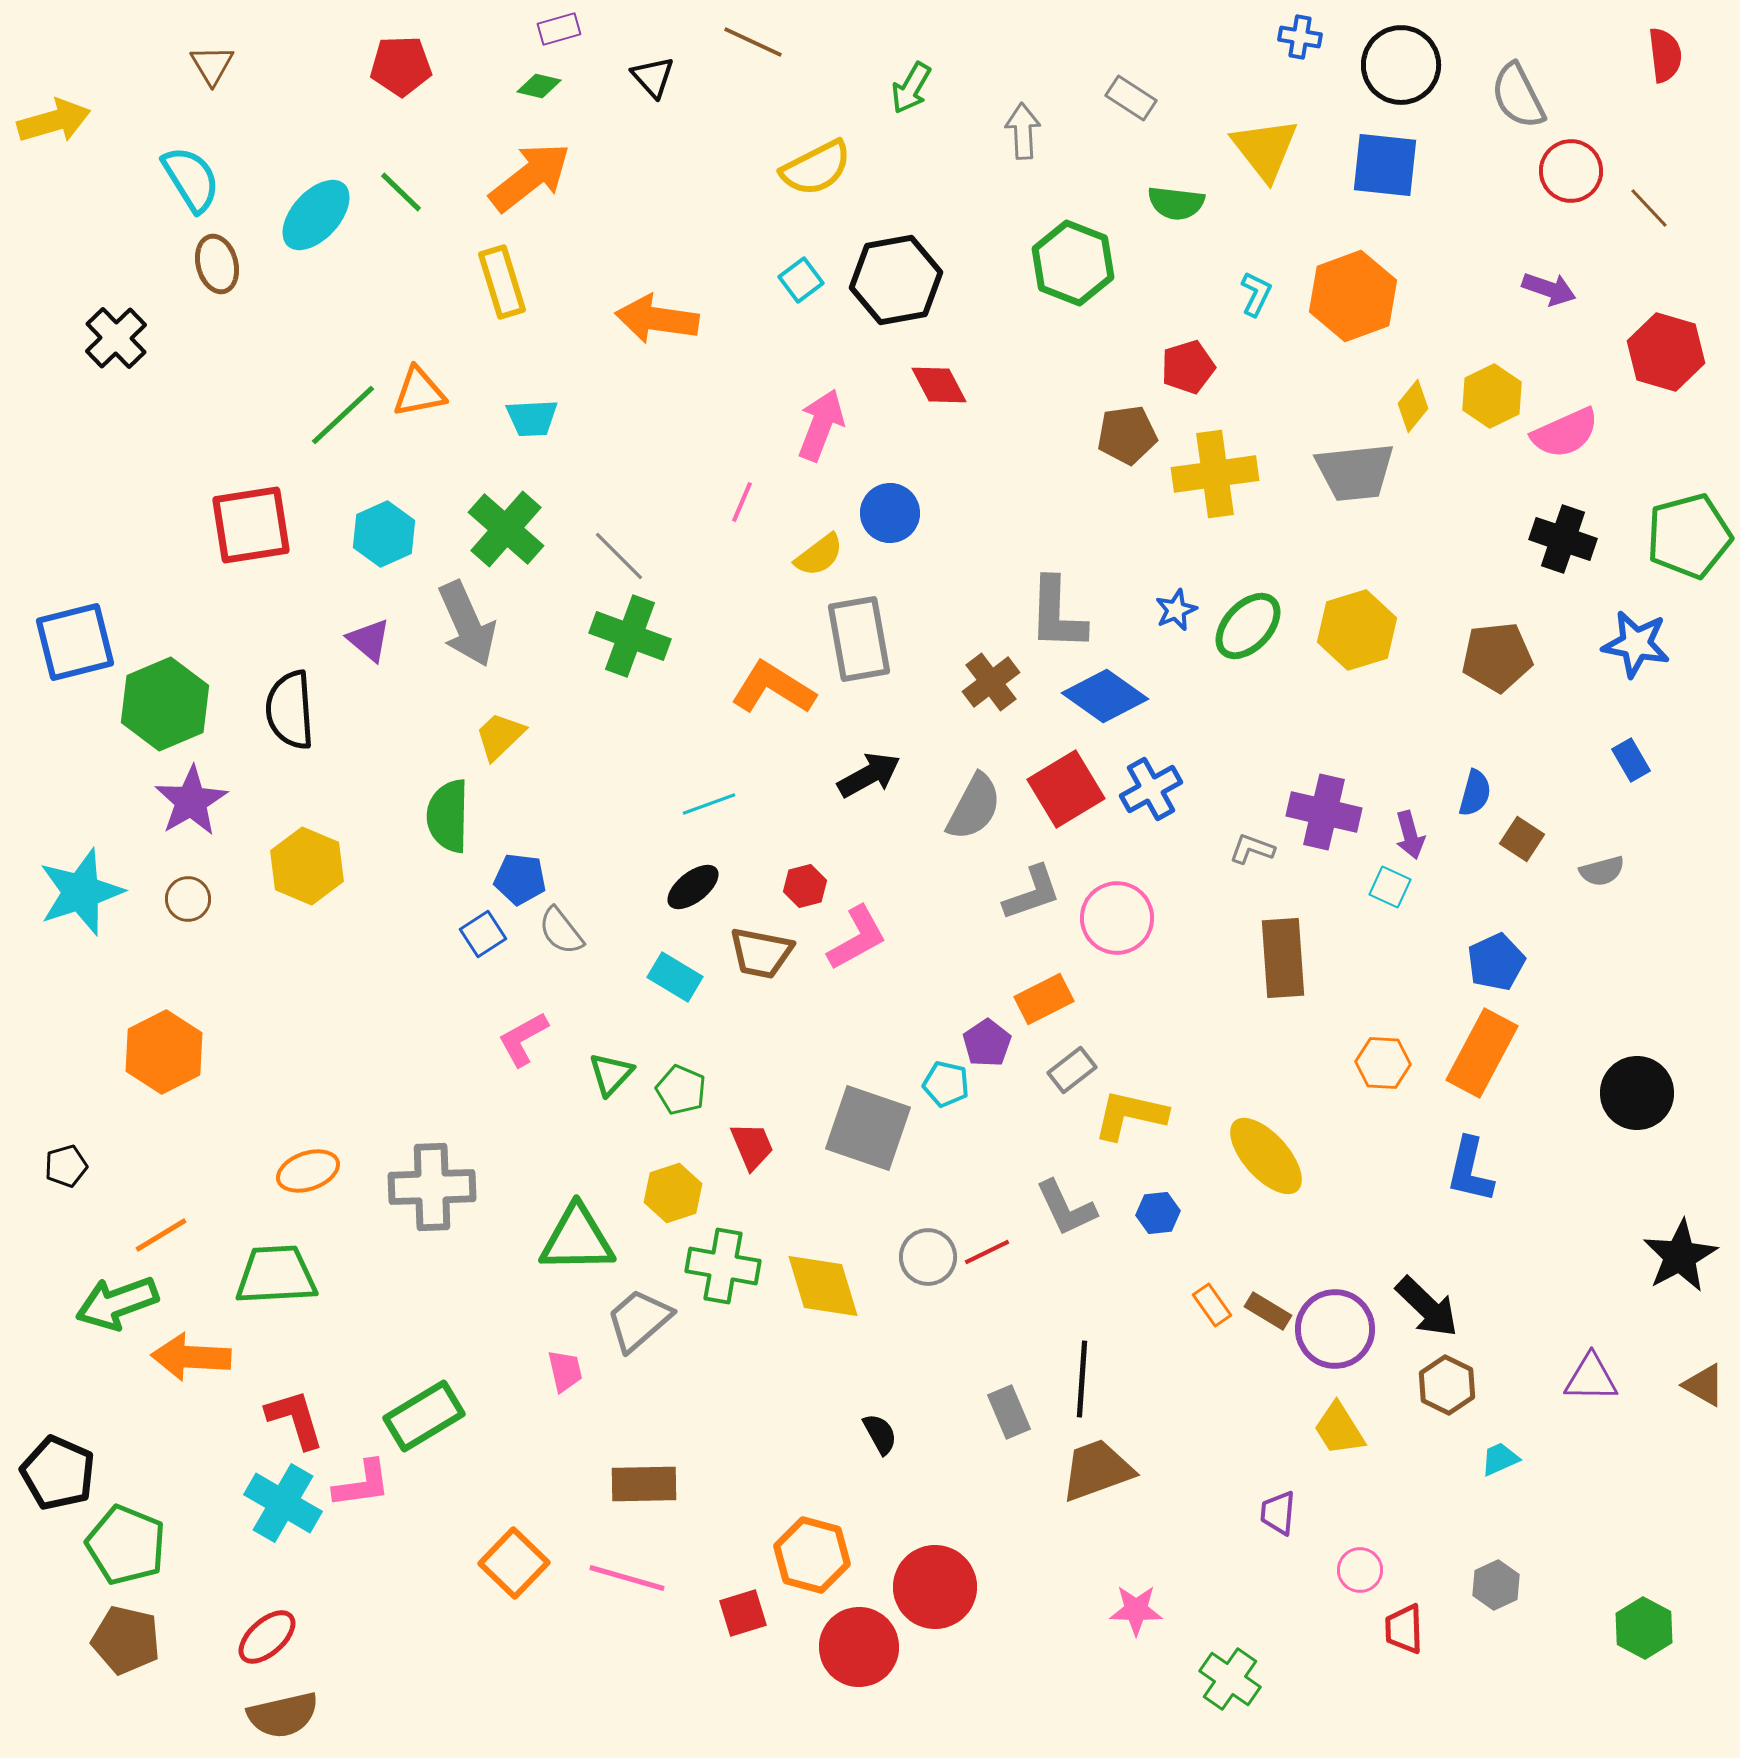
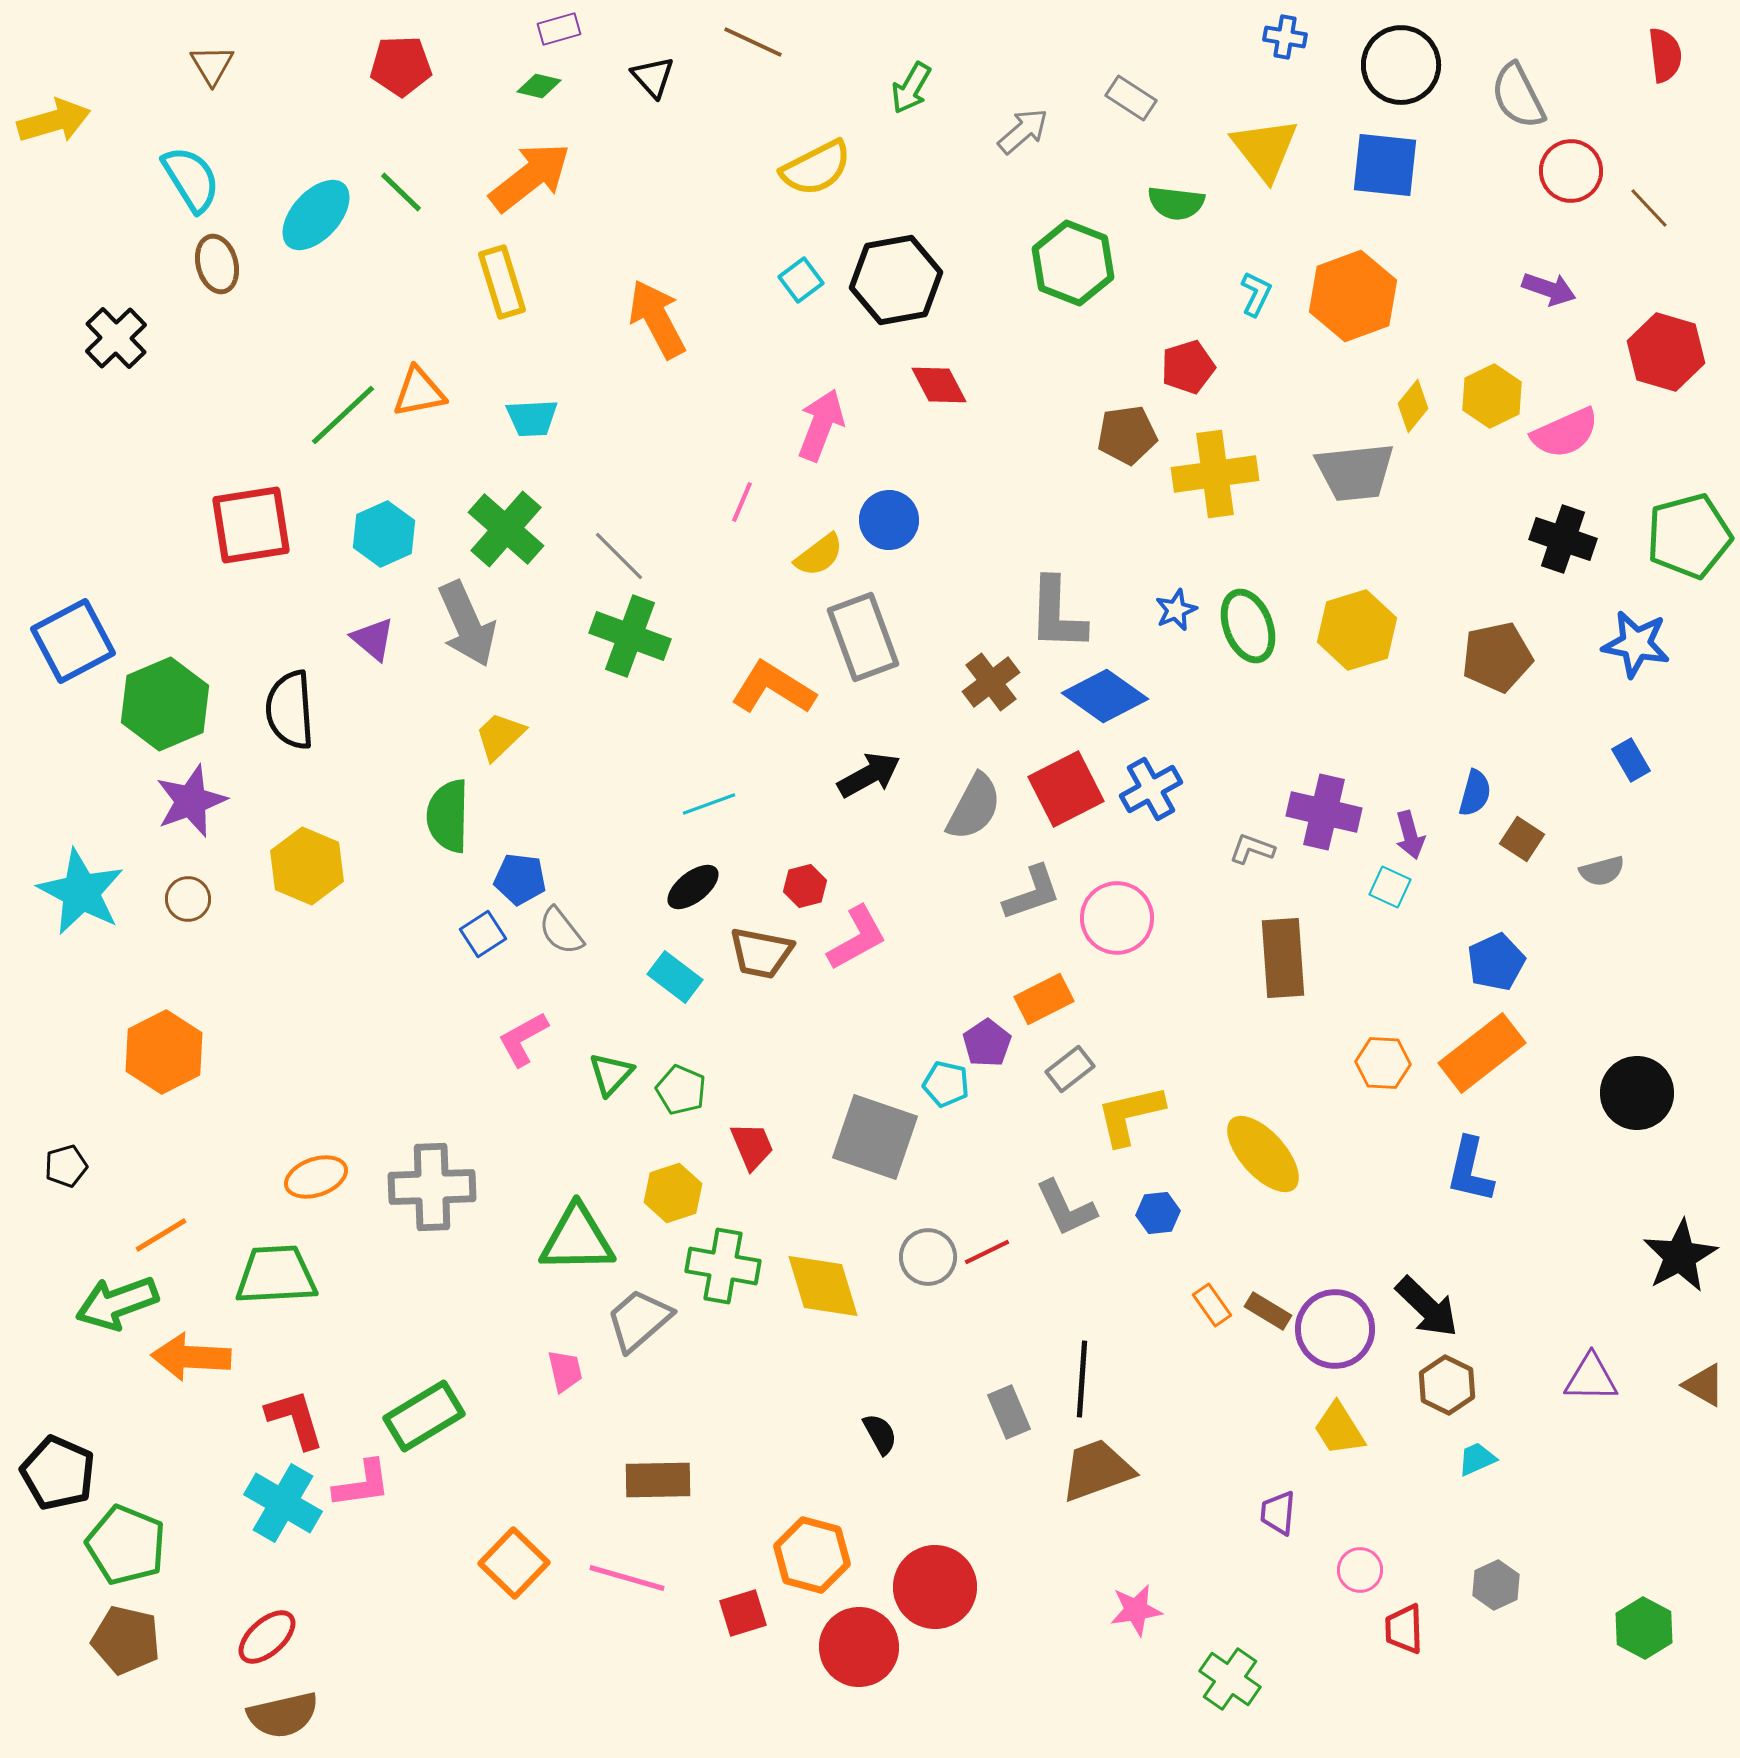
blue cross at (1300, 37): moved 15 px left
gray arrow at (1023, 131): rotated 52 degrees clockwise
orange arrow at (657, 319): rotated 54 degrees clockwise
blue circle at (890, 513): moved 1 px left, 7 px down
green ellipse at (1248, 626): rotated 64 degrees counterclockwise
gray rectangle at (859, 639): moved 4 px right, 2 px up; rotated 10 degrees counterclockwise
purple triangle at (369, 640): moved 4 px right, 1 px up
blue square at (75, 642): moved 2 px left, 1 px up; rotated 14 degrees counterclockwise
brown pentagon at (1497, 657): rotated 6 degrees counterclockwise
red square at (1066, 789): rotated 4 degrees clockwise
purple star at (191, 801): rotated 10 degrees clockwise
cyan star at (81, 892): rotated 26 degrees counterclockwise
cyan rectangle at (675, 977): rotated 6 degrees clockwise
orange rectangle at (1482, 1053): rotated 24 degrees clockwise
gray rectangle at (1072, 1070): moved 2 px left, 1 px up
yellow L-shape at (1130, 1115): rotated 26 degrees counterclockwise
gray square at (868, 1128): moved 7 px right, 9 px down
yellow ellipse at (1266, 1156): moved 3 px left, 2 px up
orange ellipse at (308, 1171): moved 8 px right, 6 px down
cyan trapezoid at (1500, 1459): moved 23 px left
brown rectangle at (644, 1484): moved 14 px right, 4 px up
pink star at (1136, 1610): rotated 10 degrees counterclockwise
